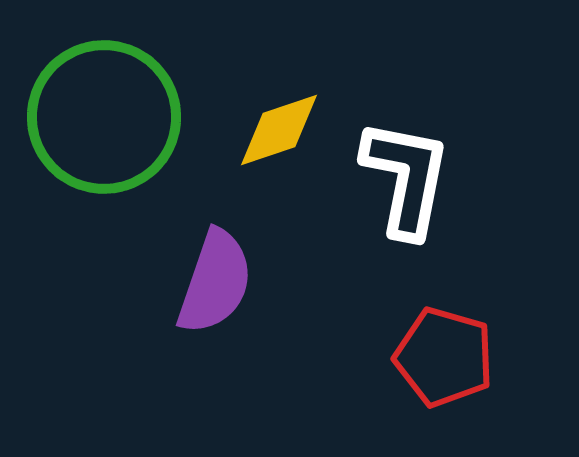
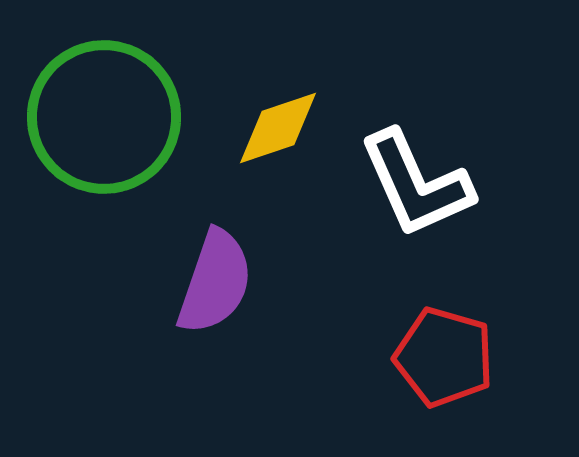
yellow diamond: moved 1 px left, 2 px up
white L-shape: moved 10 px right, 6 px down; rotated 145 degrees clockwise
